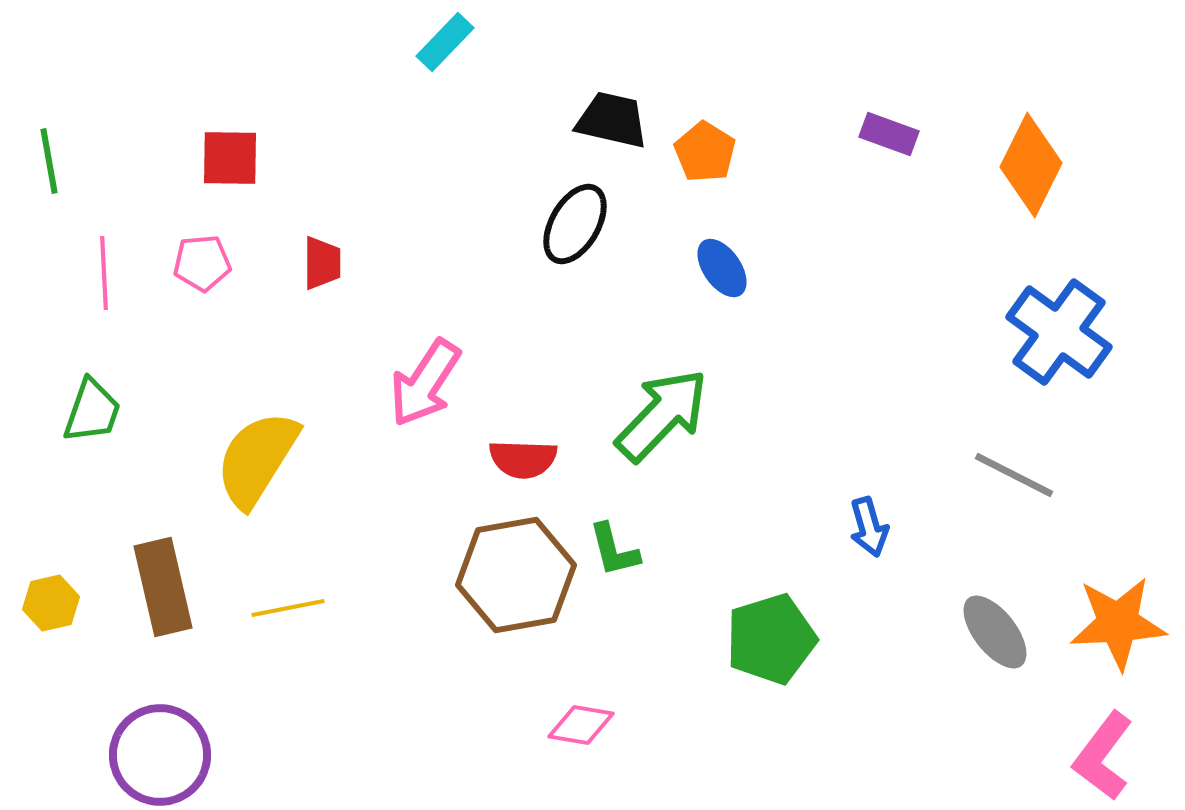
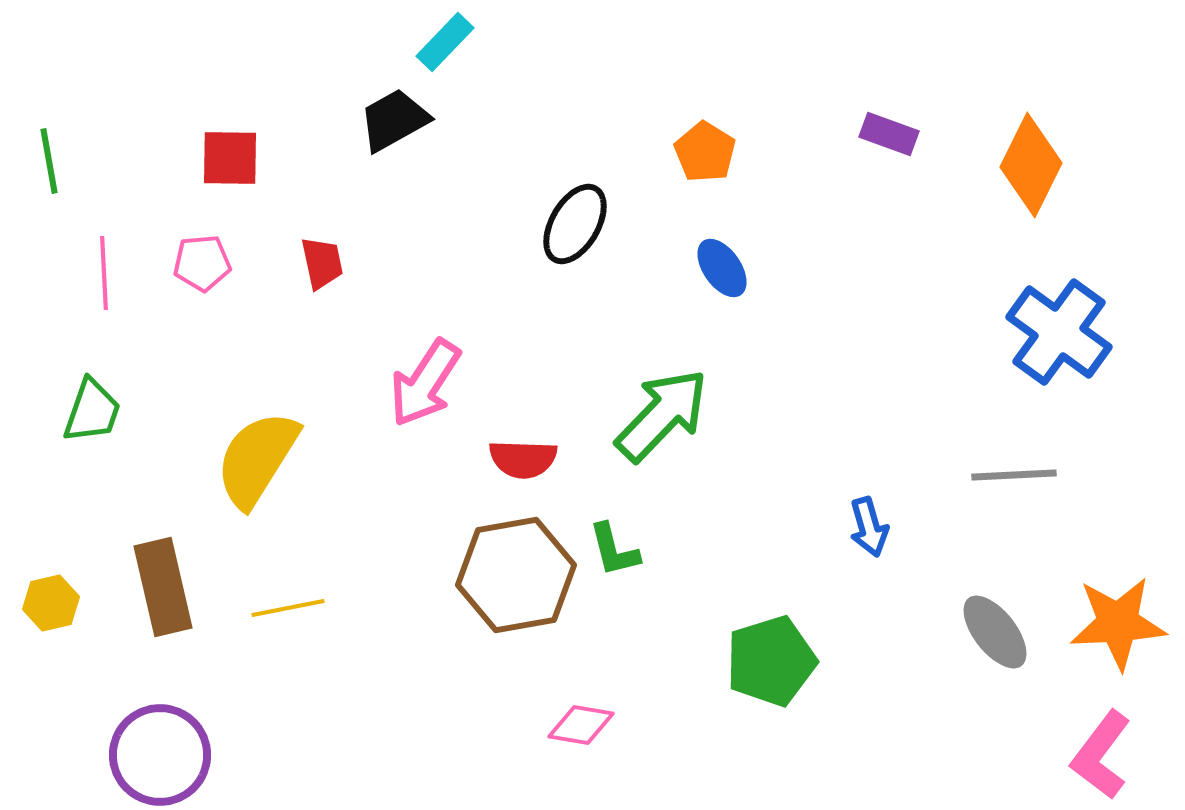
black trapezoid: moved 218 px left; rotated 42 degrees counterclockwise
red trapezoid: rotated 12 degrees counterclockwise
gray line: rotated 30 degrees counterclockwise
green pentagon: moved 22 px down
pink L-shape: moved 2 px left, 1 px up
